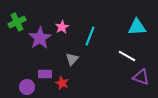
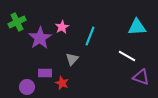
purple rectangle: moved 1 px up
